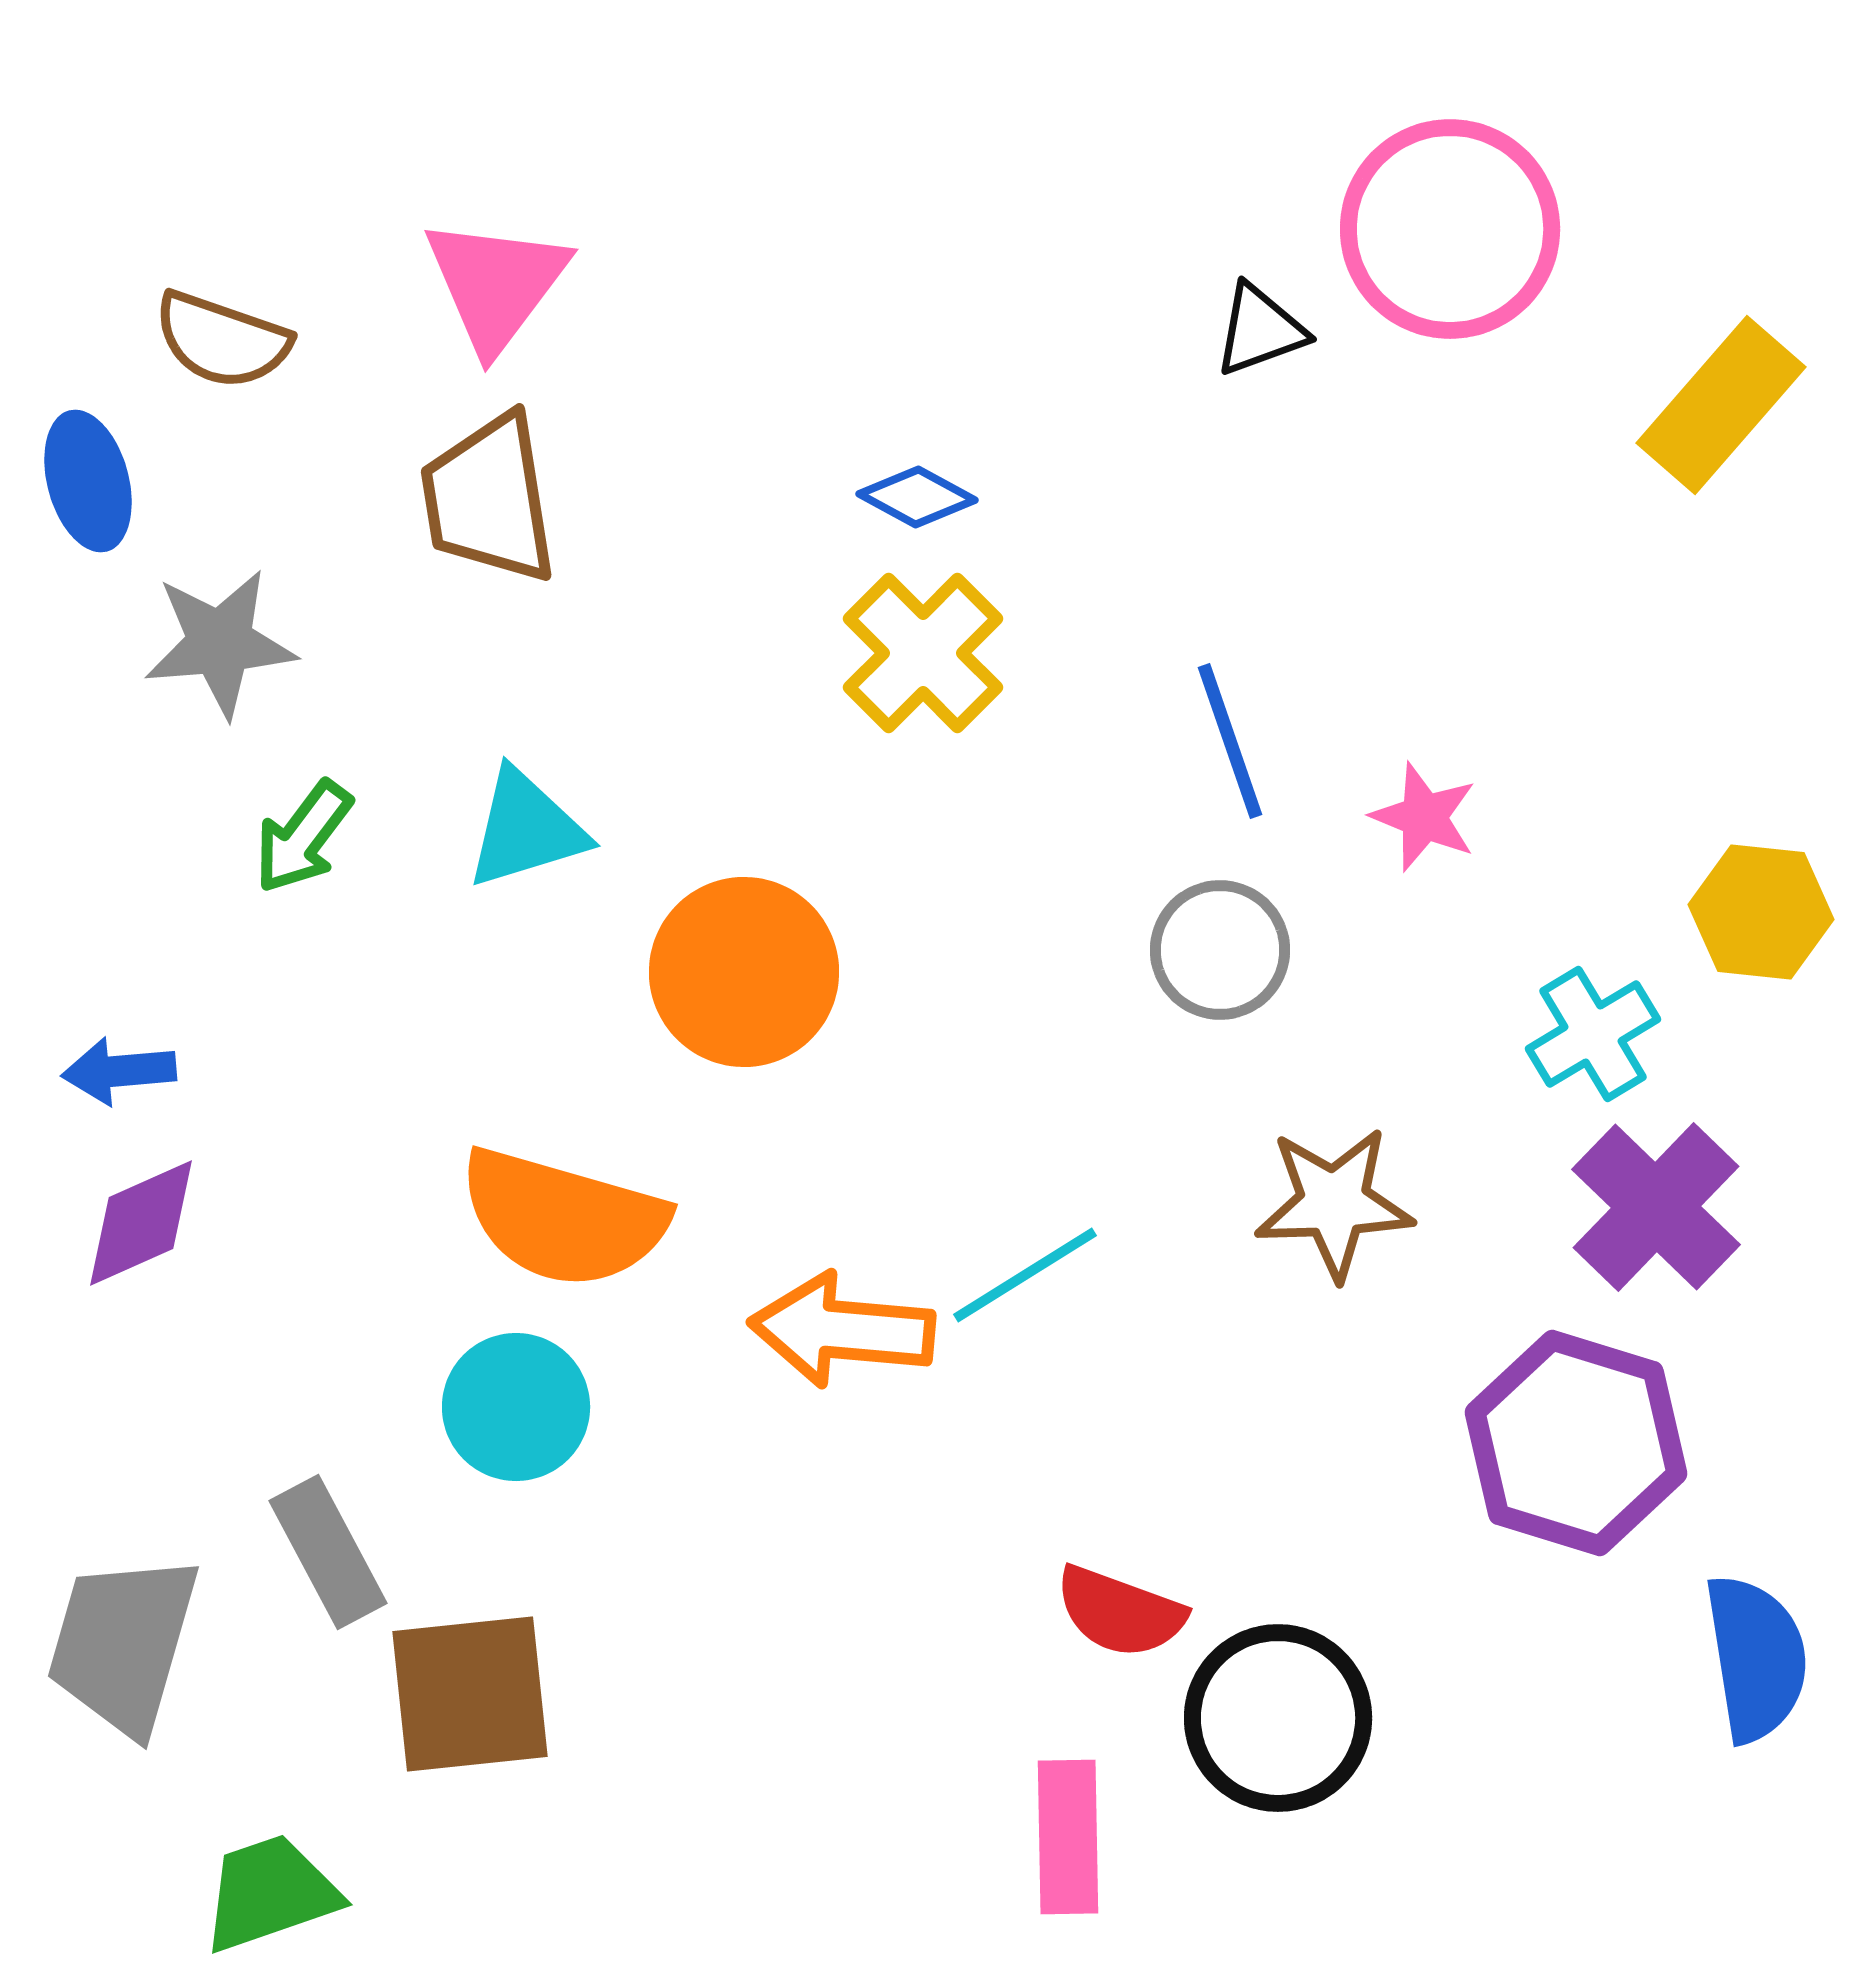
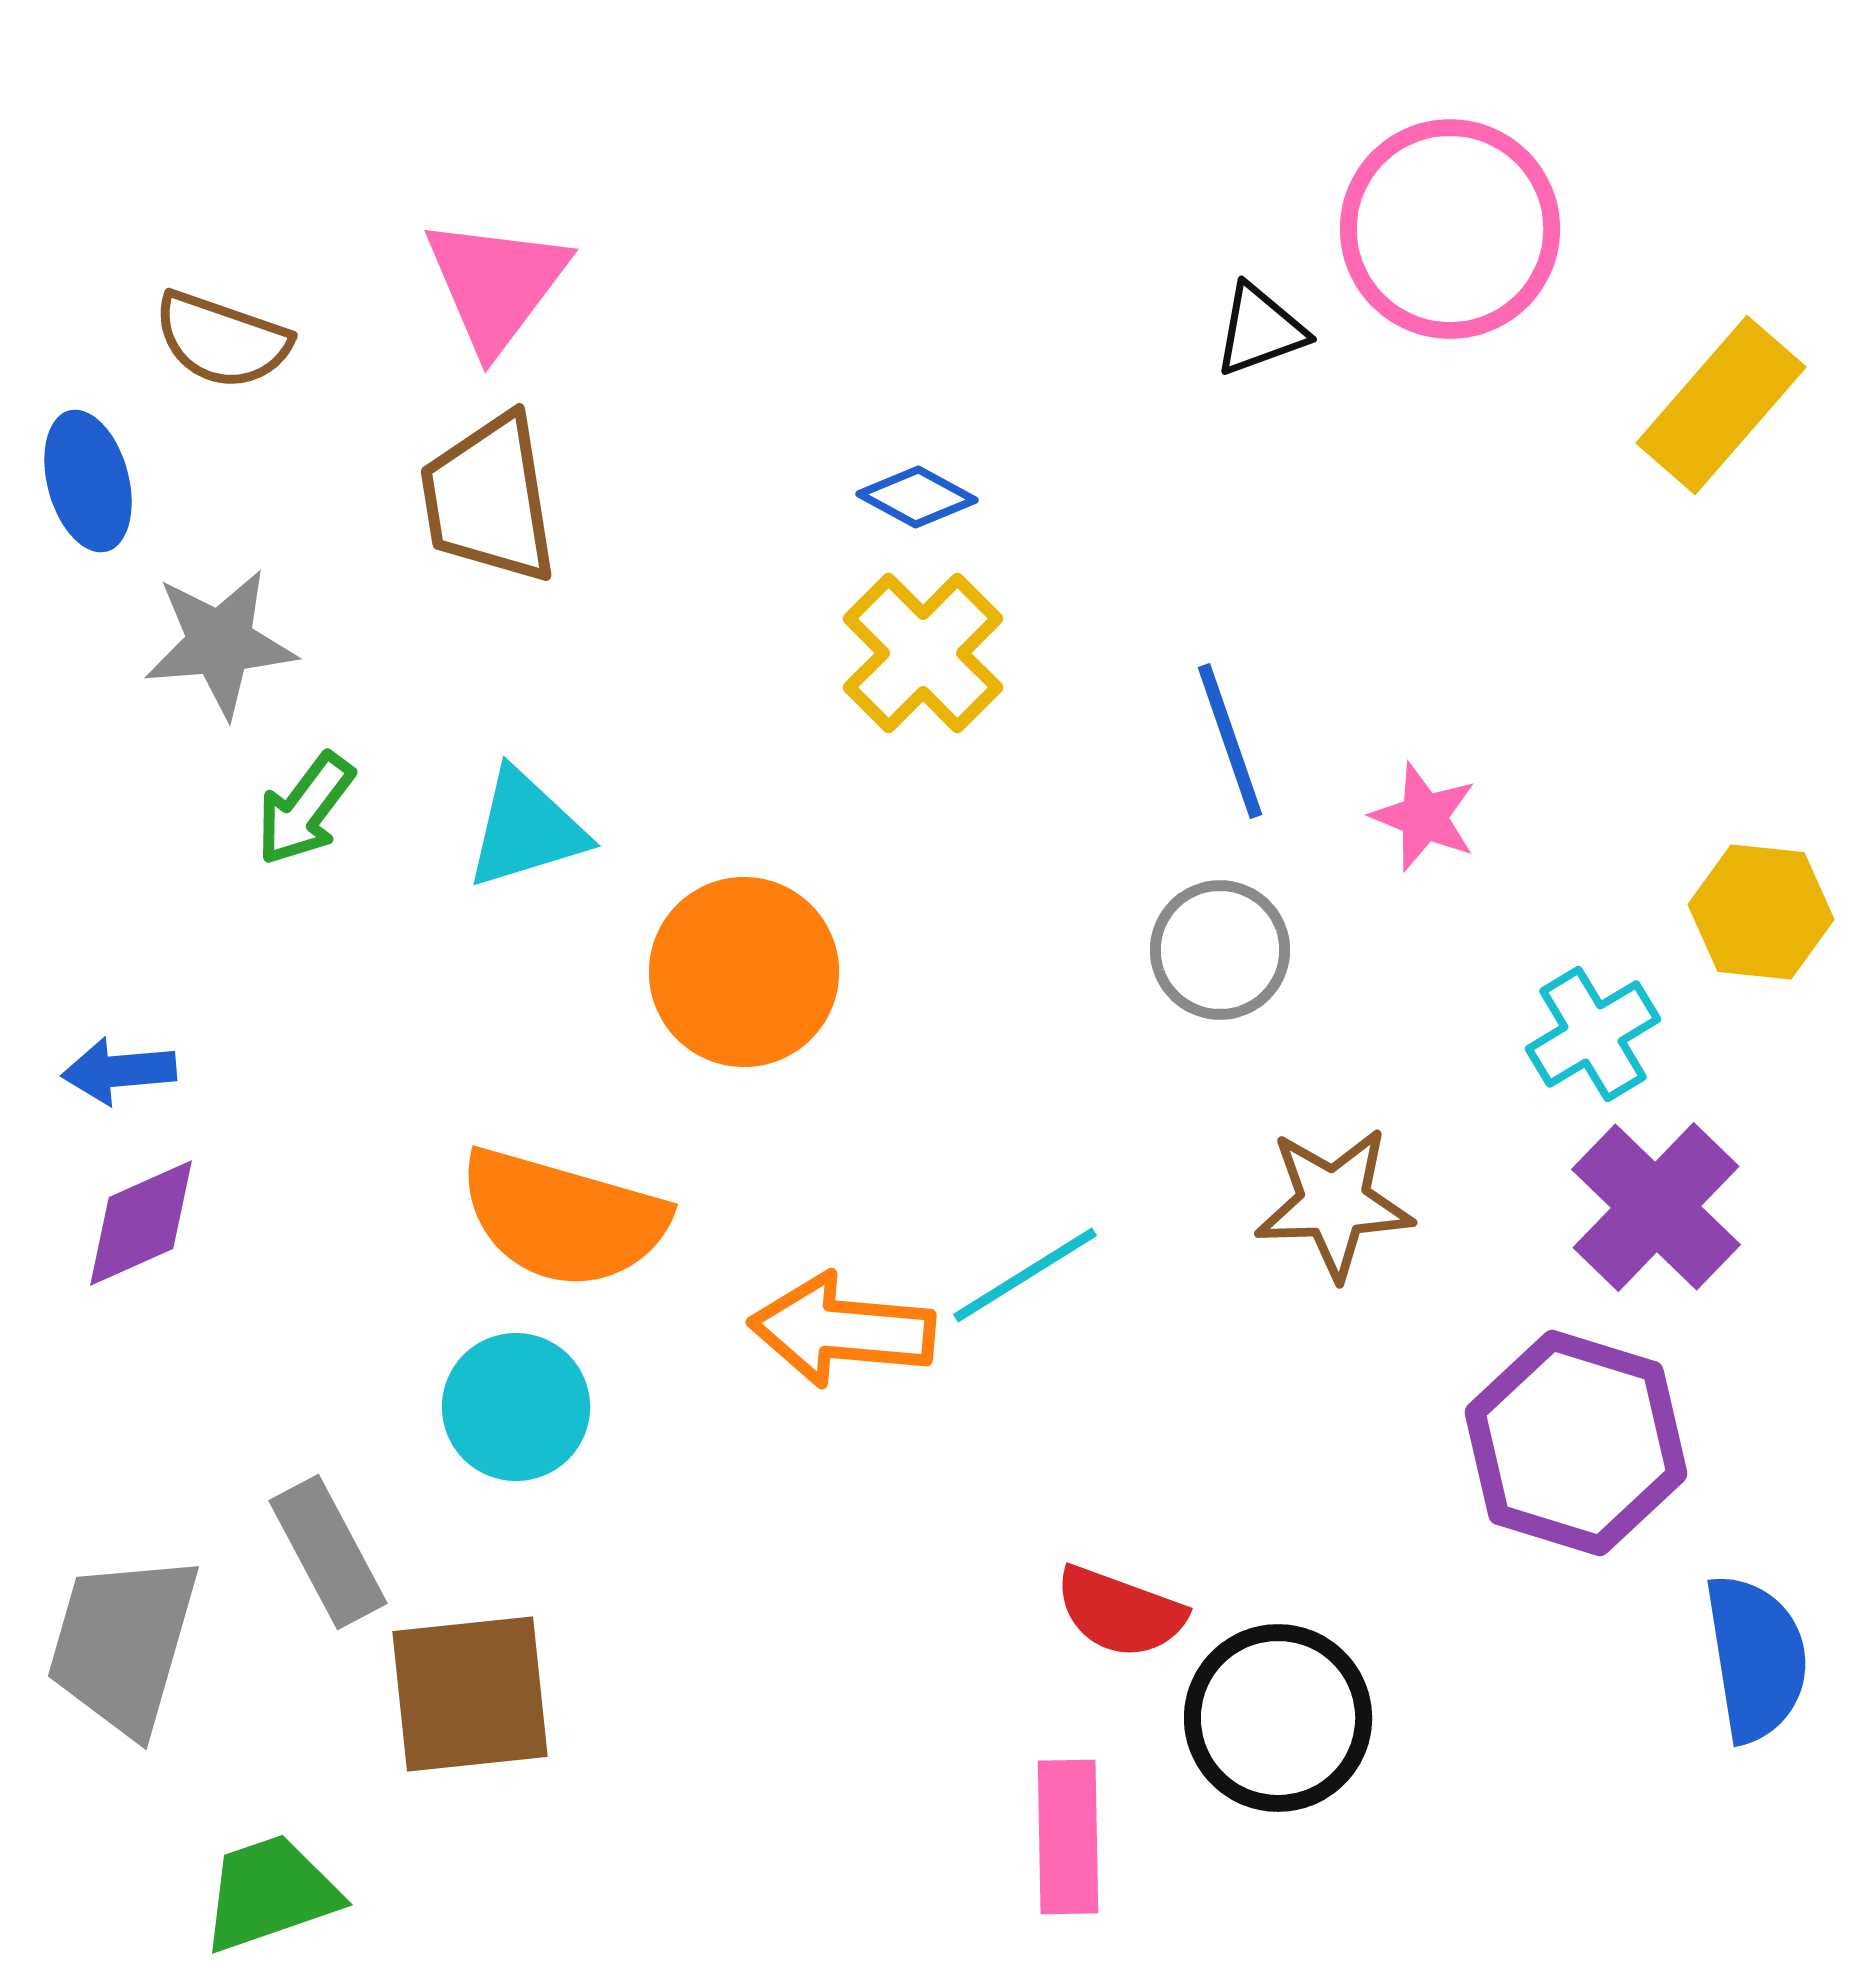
green arrow: moved 2 px right, 28 px up
